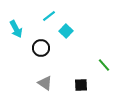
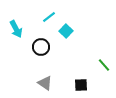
cyan line: moved 1 px down
black circle: moved 1 px up
